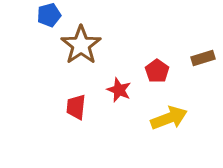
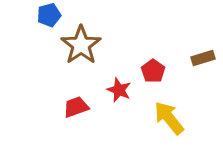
red pentagon: moved 4 px left
red trapezoid: rotated 64 degrees clockwise
yellow arrow: rotated 108 degrees counterclockwise
